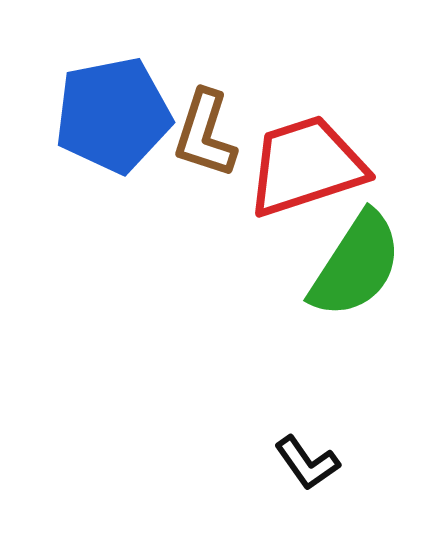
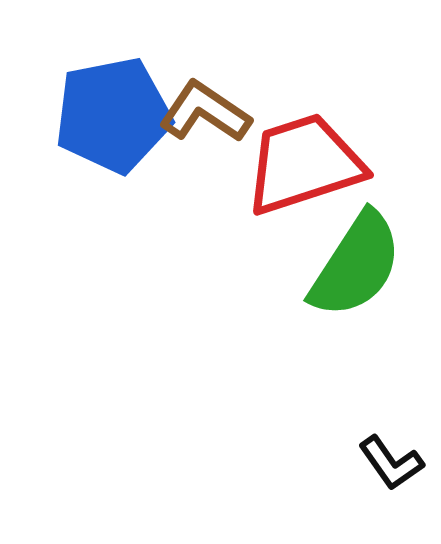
brown L-shape: moved 22 px up; rotated 106 degrees clockwise
red trapezoid: moved 2 px left, 2 px up
black L-shape: moved 84 px right
